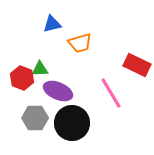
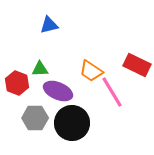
blue triangle: moved 3 px left, 1 px down
orange trapezoid: moved 11 px right, 28 px down; rotated 50 degrees clockwise
red hexagon: moved 5 px left, 5 px down
pink line: moved 1 px right, 1 px up
